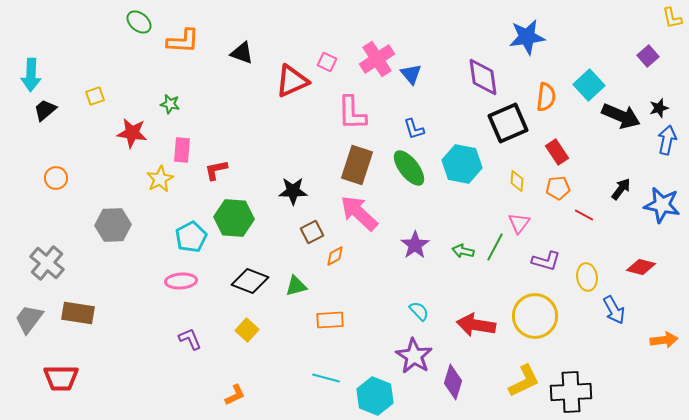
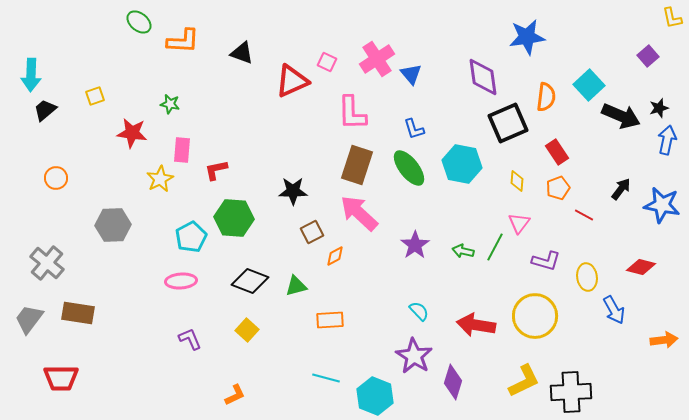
orange pentagon at (558, 188): rotated 15 degrees counterclockwise
